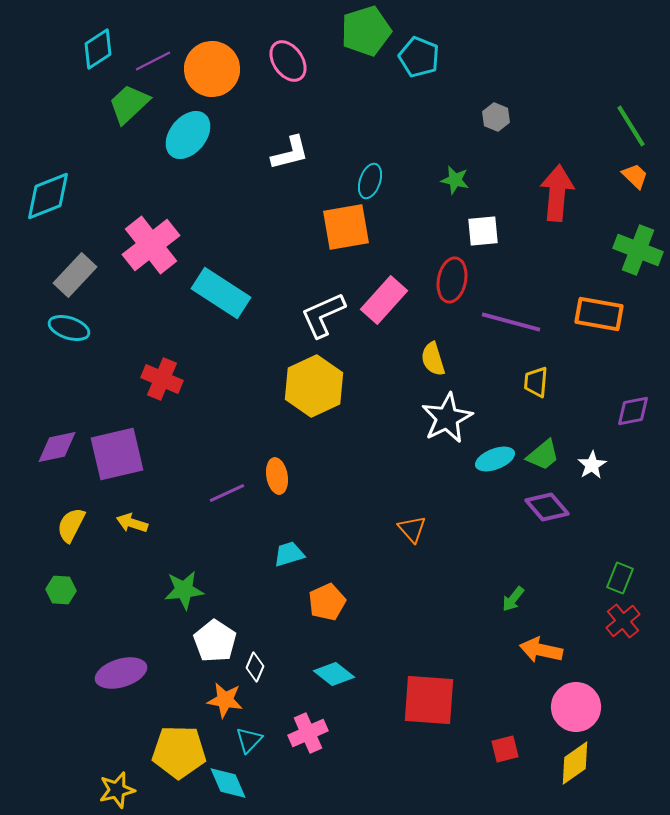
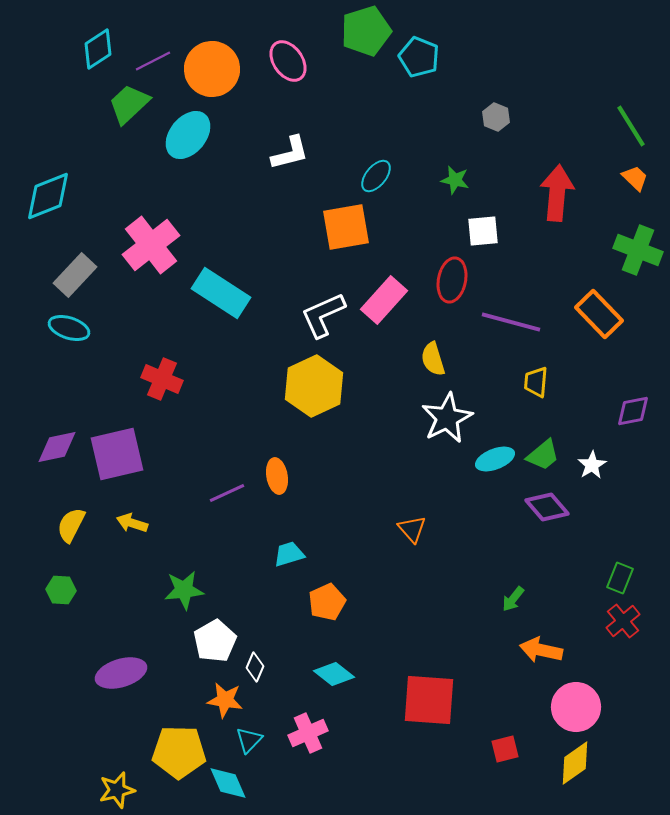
orange trapezoid at (635, 176): moved 2 px down
cyan ellipse at (370, 181): moved 6 px right, 5 px up; rotated 20 degrees clockwise
orange rectangle at (599, 314): rotated 36 degrees clockwise
white pentagon at (215, 641): rotated 9 degrees clockwise
